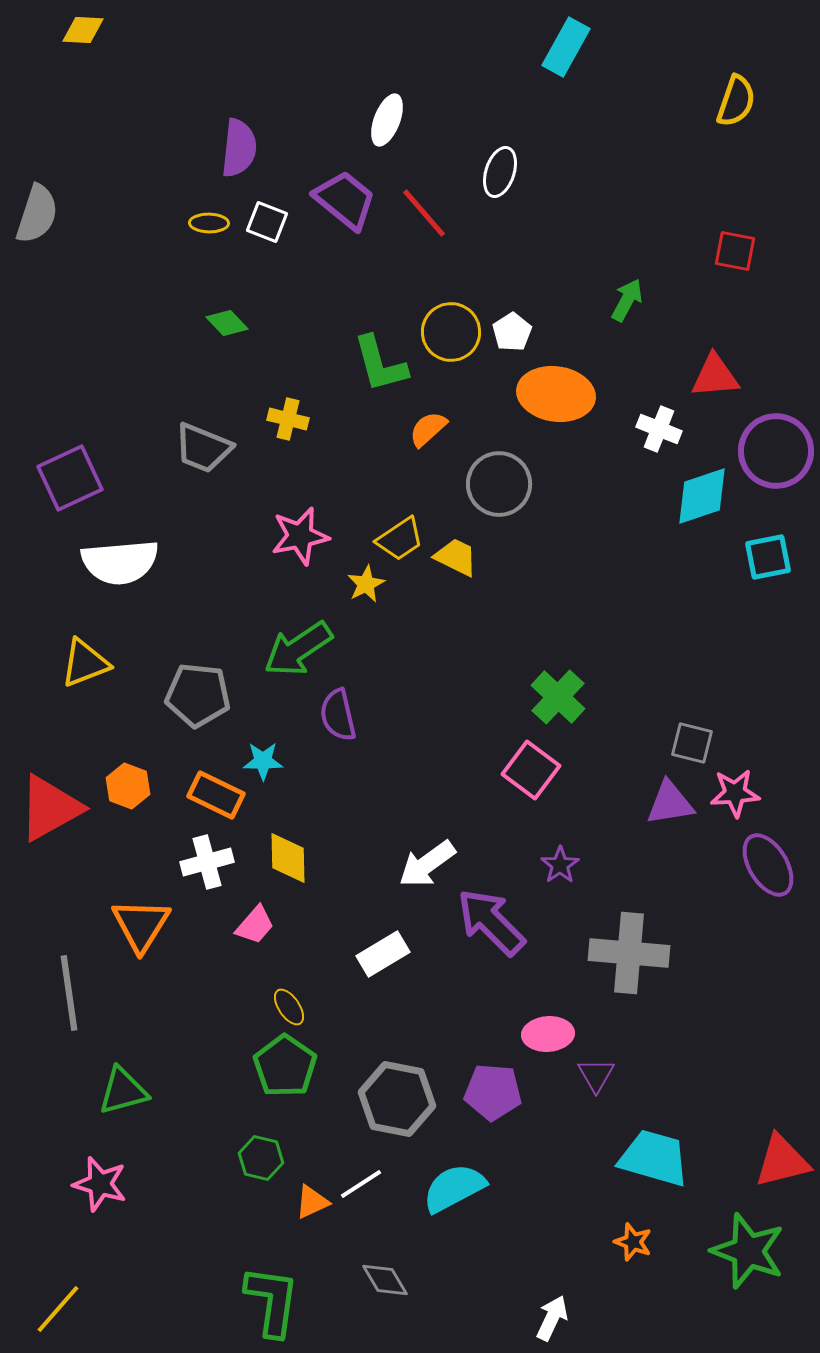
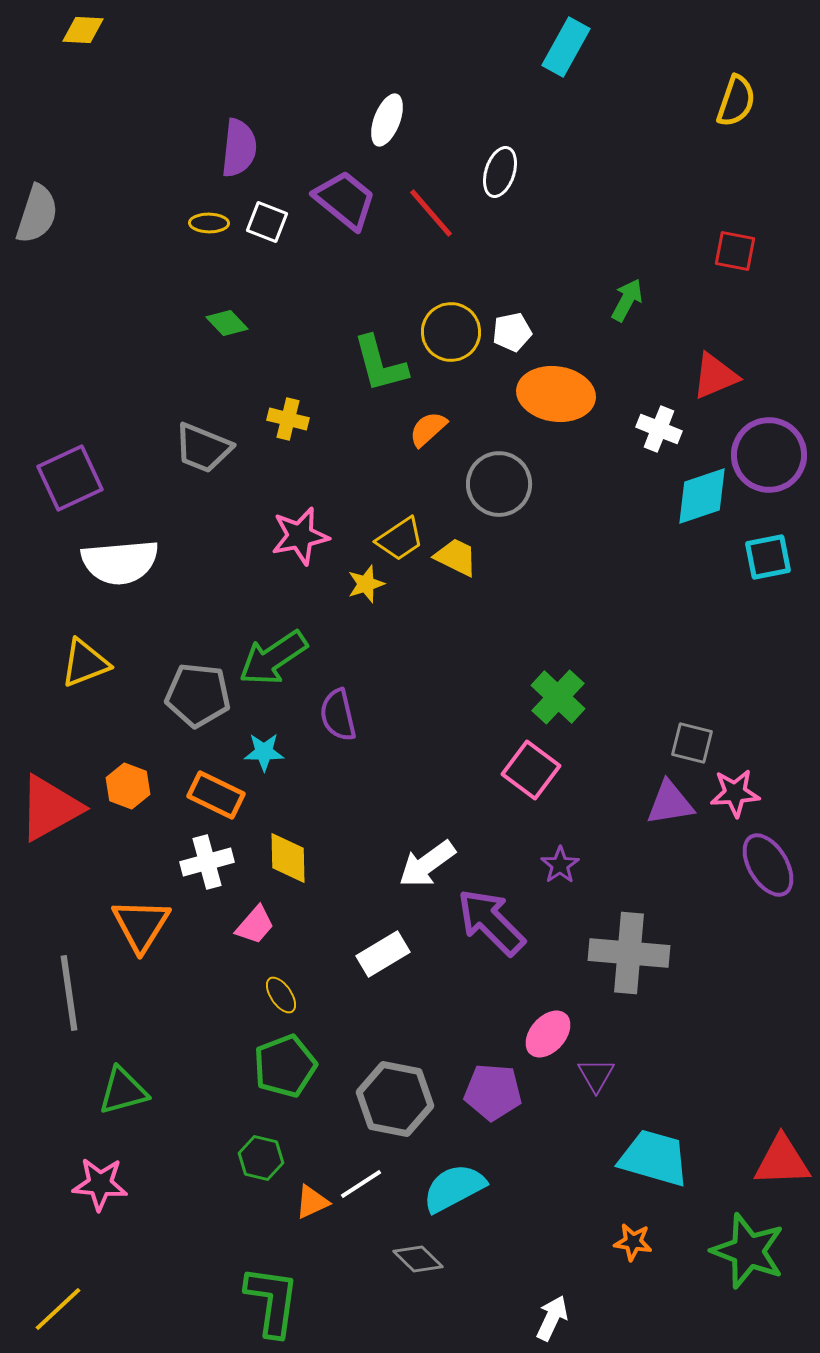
red line at (424, 213): moved 7 px right
white pentagon at (512, 332): rotated 21 degrees clockwise
red triangle at (715, 376): rotated 18 degrees counterclockwise
purple circle at (776, 451): moved 7 px left, 4 px down
yellow star at (366, 584): rotated 9 degrees clockwise
green arrow at (298, 649): moved 25 px left, 9 px down
cyan star at (263, 761): moved 1 px right, 9 px up
yellow ellipse at (289, 1007): moved 8 px left, 12 px up
pink ellipse at (548, 1034): rotated 45 degrees counterclockwise
green pentagon at (285, 1066): rotated 16 degrees clockwise
gray hexagon at (397, 1099): moved 2 px left
red triangle at (782, 1161): rotated 12 degrees clockwise
pink star at (100, 1184): rotated 12 degrees counterclockwise
orange star at (633, 1242): rotated 12 degrees counterclockwise
gray diamond at (385, 1280): moved 33 px right, 21 px up; rotated 15 degrees counterclockwise
yellow line at (58, 1309): rotated 6 degrees clockwise
